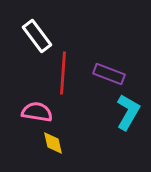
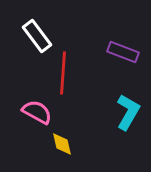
purple rectangle: moved 14 px right, 22 px up
pink semicircle: rotated 20 degrees clockwise
yellow diamond: moved 9 px right, 1 px down
